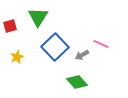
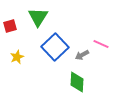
green diamond: rotated 45 degrees clockwise
